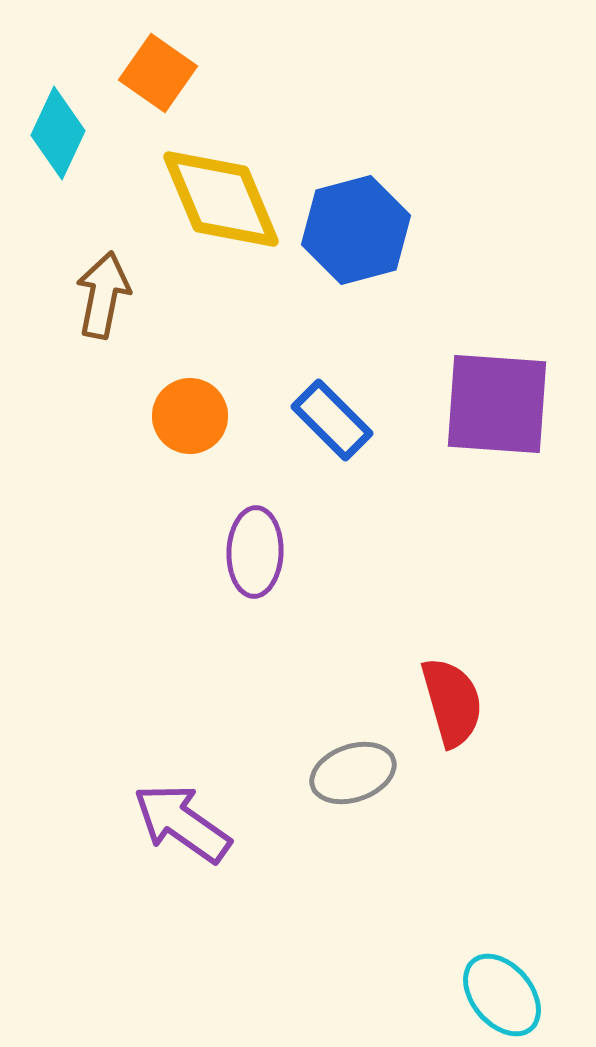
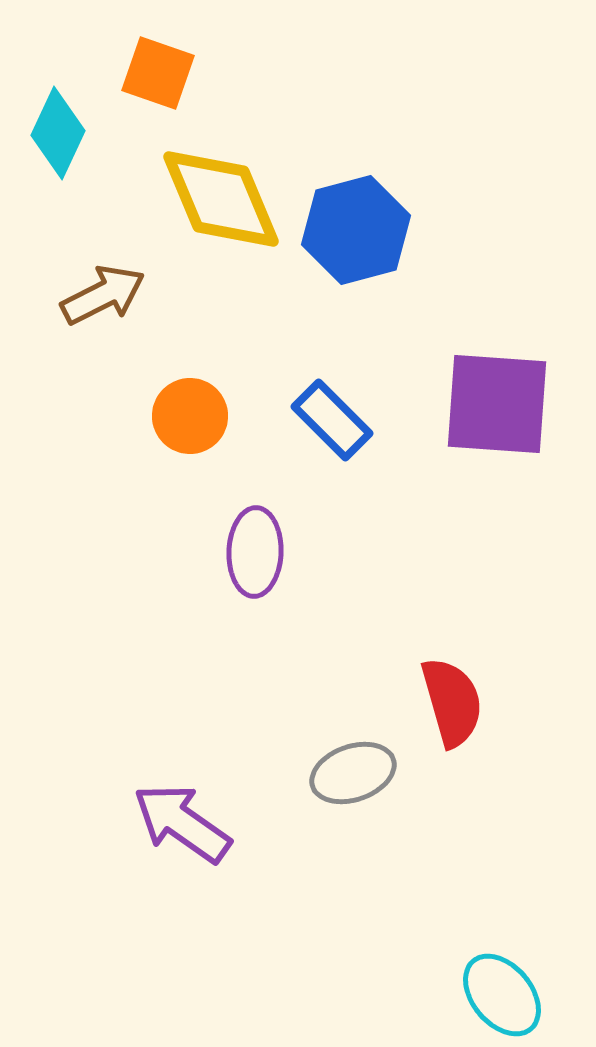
orange square: rotated 16 degrees counterclockwise
brown arrow: rotated 52 degrees clockwise
